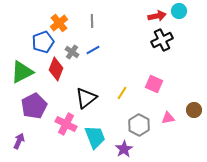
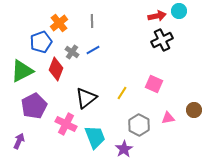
blue pentagon: moved 2 px left
green triangle: moved 1 px up
